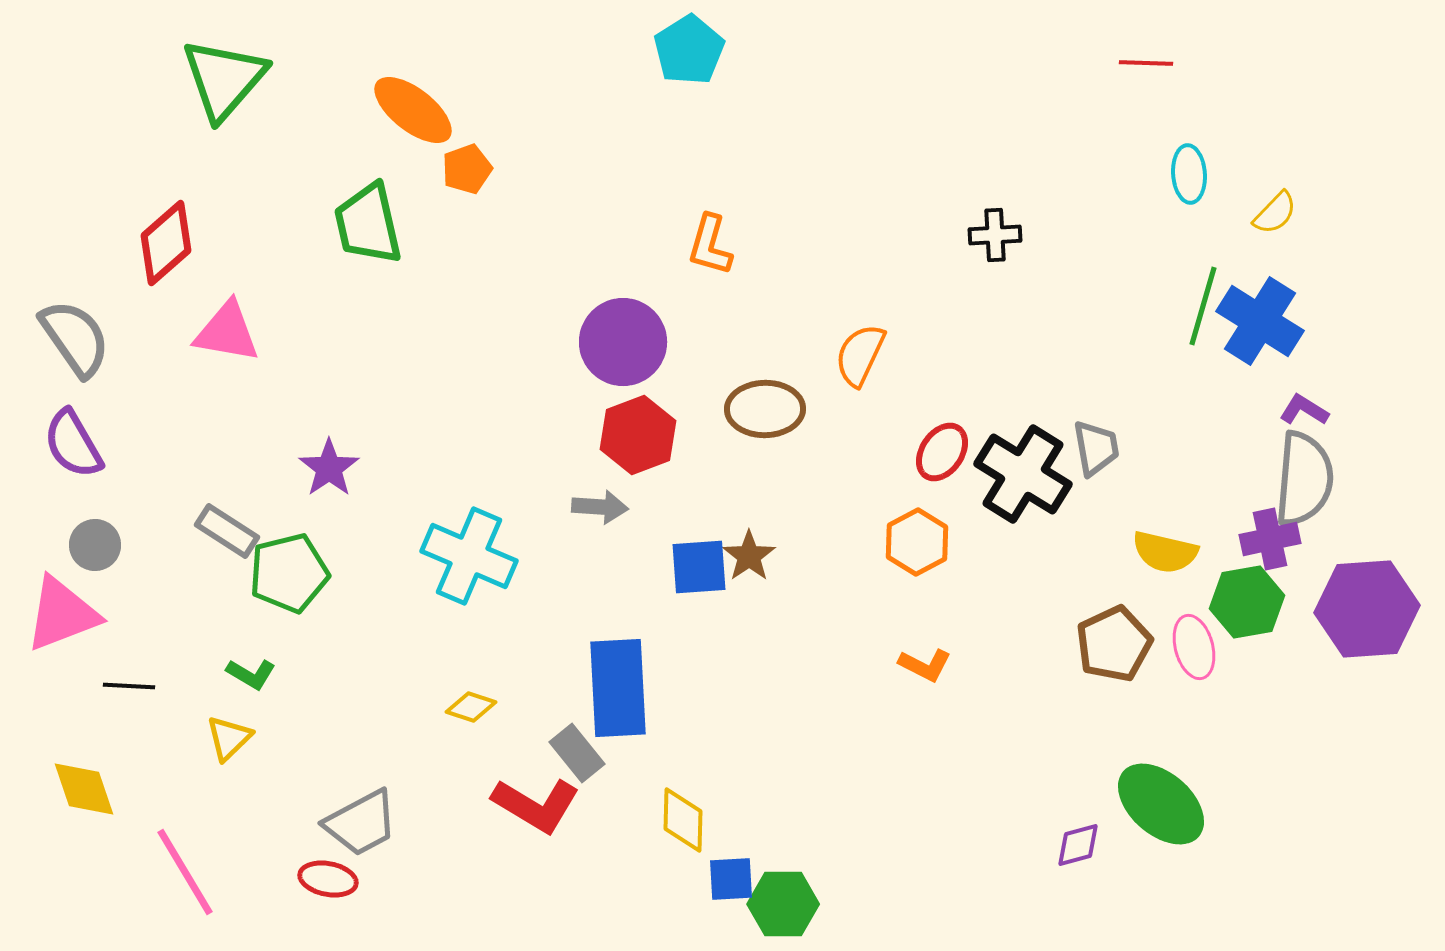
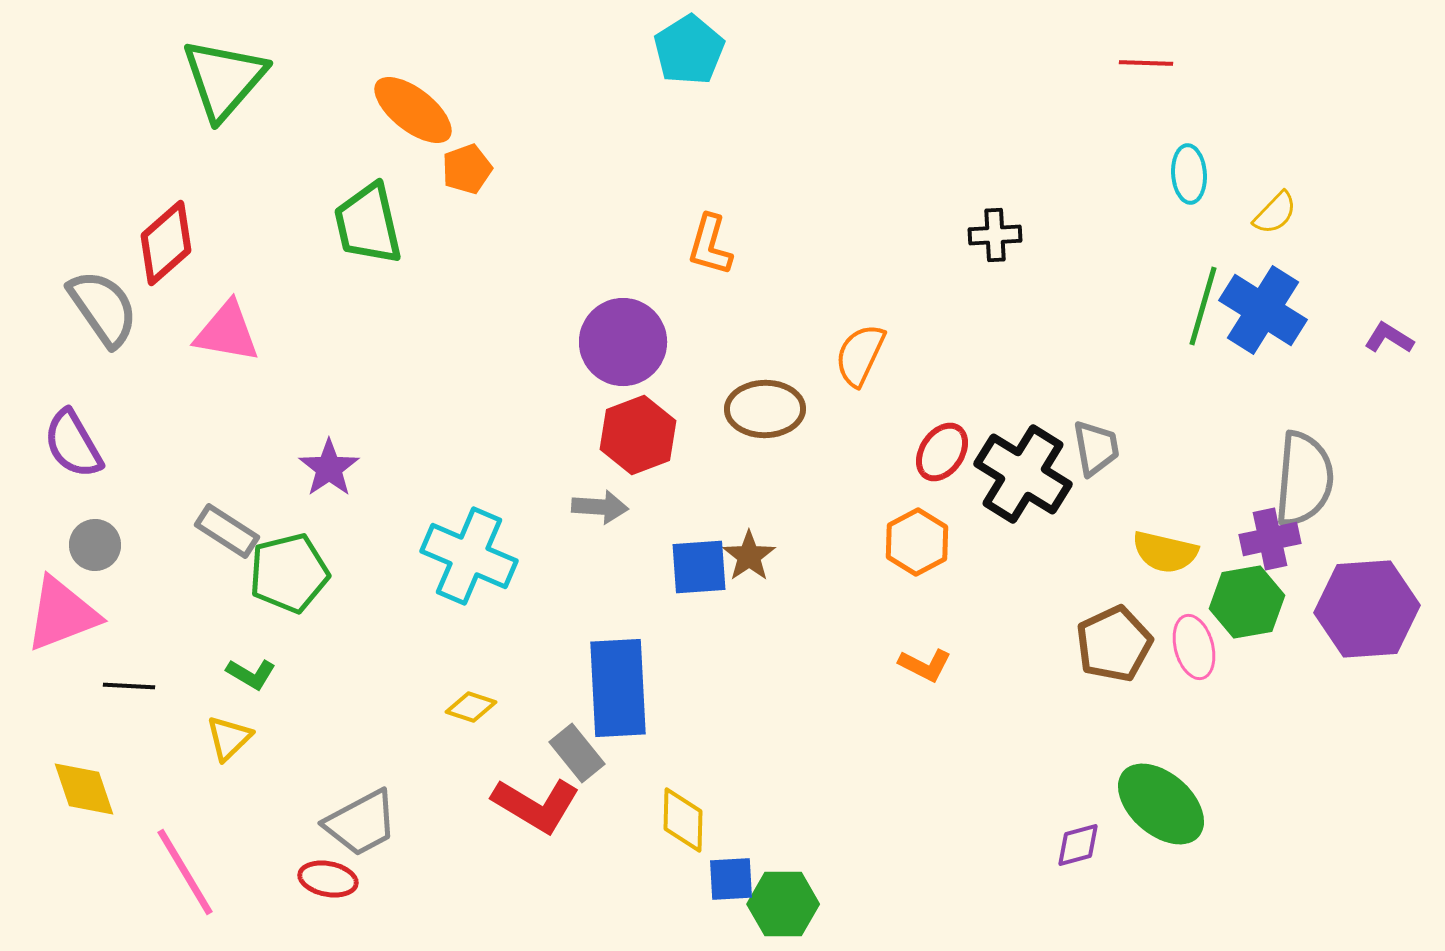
blue cross at (1260, 321): moved 3 px right, 11 px up
gray semicircle at (75, 338): moved 28 px right, 30 px up
purple L-shape at (1304, 410): moved 85 px right, 72 px up
